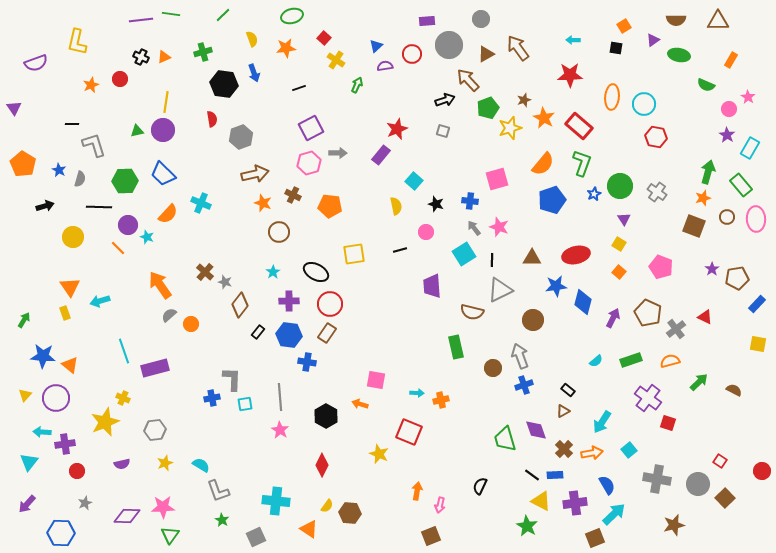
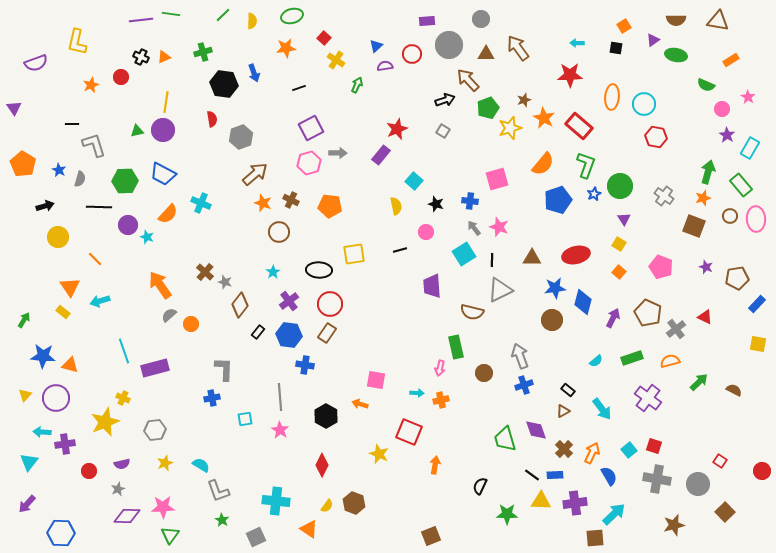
brown triangle at (718, 21): rotated 10 degrees clockwise
yellow semicircle at (252, 39): moved 18 px up; rotated 21 degrees clockwise
cyan arrow at (573, 40): moved 4 px right, 3 px down
brown triangle at (486, 54): rotated 30 degrees clockwise
green ellipse at (679, 55): moved 3 px left
orange rectangle at (731, 60): rotated 28 degrees clockwise
red circle at (120, 79): moved 1 px right, 2 px up
pink circle at (729, 109): moved 7 px left
gray square at (443, 131): rotated 16 degrees clockwise
green L-shape at (582, 163): moved 4 px right, 2 px down
blue trapezoid at (163, 174): rotated 16 degrees counterclockwise
brown arrow at (255, 174): rotated 28 degrees counterclockwise
gray cross at (657, 192): moved 7 px right, 4 px down
brown cross at (293, 195): moved 2 px left, 5 px down
blue pentagon at (552, 200): moved 6 px right
brown circle at (727, 217): moved 3 px right, 1 px up
yellow circle at (73, 237): moved 15 px left
orange line at (118, 248): moved 23 px left, 11 px down
purple star at (712, 269): moved 6 px left, 2 px up; rotated 16 degrees counterclockwise
black ellipse at (316, 272): moved 3 px right, 2 px up; rotated 25 degrees counterclockwise
blue star at (556, 286): moved 1 px left, 2 px down
purple cross at (289, 301): rotated 36 degrees counterclockwise
yellow rectangle at (65, 313): moved 2 px left, 1 px up; rotated 32 degrees counterclockwise
brown circle at (533, 320): moved 19 px right
green rectangle at (631, 360): moved 1 px right, 2 px up
blue cross at (307, 362): moved 2 px left, 3 px down
orange triangle at (70, 365): rotated 24 degrees counterclockwise
brown circle at (493, 368): moved 9 px left, 5 px down
gray L-shape at (232, 379): moved 8 px left, 10 px up
cyan square at (245, 404): moved 15 px down
cyan arrow at (602, 422): moved 13 px up; rotated 70 degrees counterclockwise
red square at (668, 423): moved 14 px left, 23 px down
orange arrow at (592, 453): rotated 55 degrees counterclockwise
red circle at (77, 471): moved 12 px right
blue semicircle at (607, 485): moved 2 px right, 9 px up
orange arrow at (417, 491): moved 18 px right, 26 px up
brown square at (725, 498): moved 14 px down
yellow triangle at (541, 501): rotated 25 degrees counterclockwise
gray star at (85, 503): moved 33 px right, 14 px up
pink arrow at (440, 505): moved 137 px up
brown hexagon at (350, 513): moved 4 px right, 10 px up; rotated 15 degrees clockwise
green star at (527, 526): moved 20 px left, 12 px up; rotated 30 degrees counterclockwise
brown square at (595, 538): rotated 18 degrees clockwise
